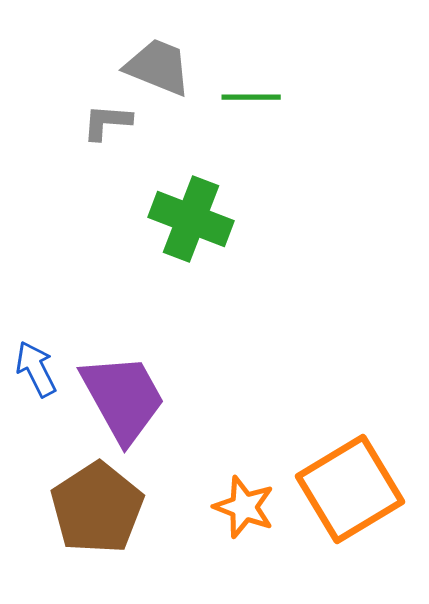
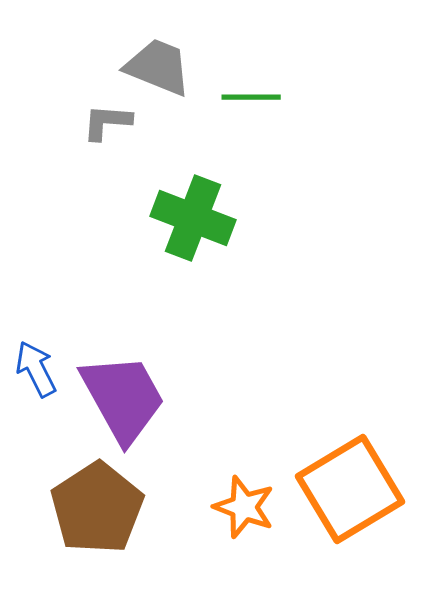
green cross: moved 2 px right, 1 px up
